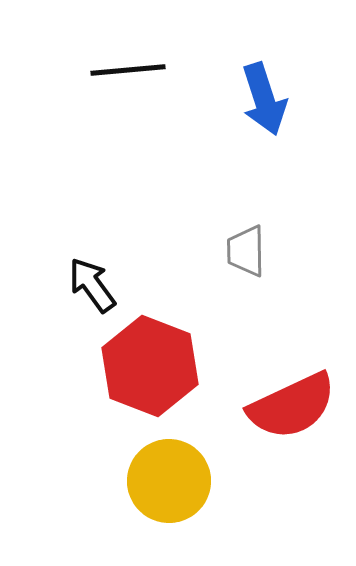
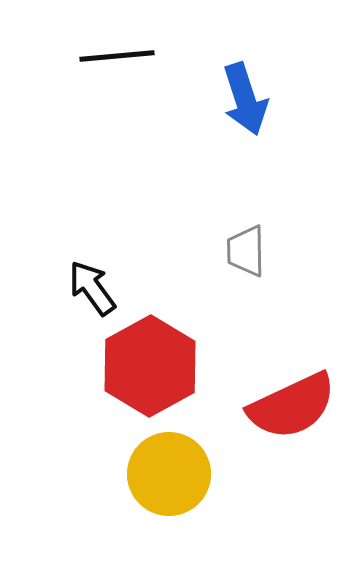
black line: moved 11 px left, 14 px up
blue arrow: moved 19 px left
black arrow: moved 3 px down
red hexagon: rotated 10 degrees clockwise
yellow circle: moved 7 px up
